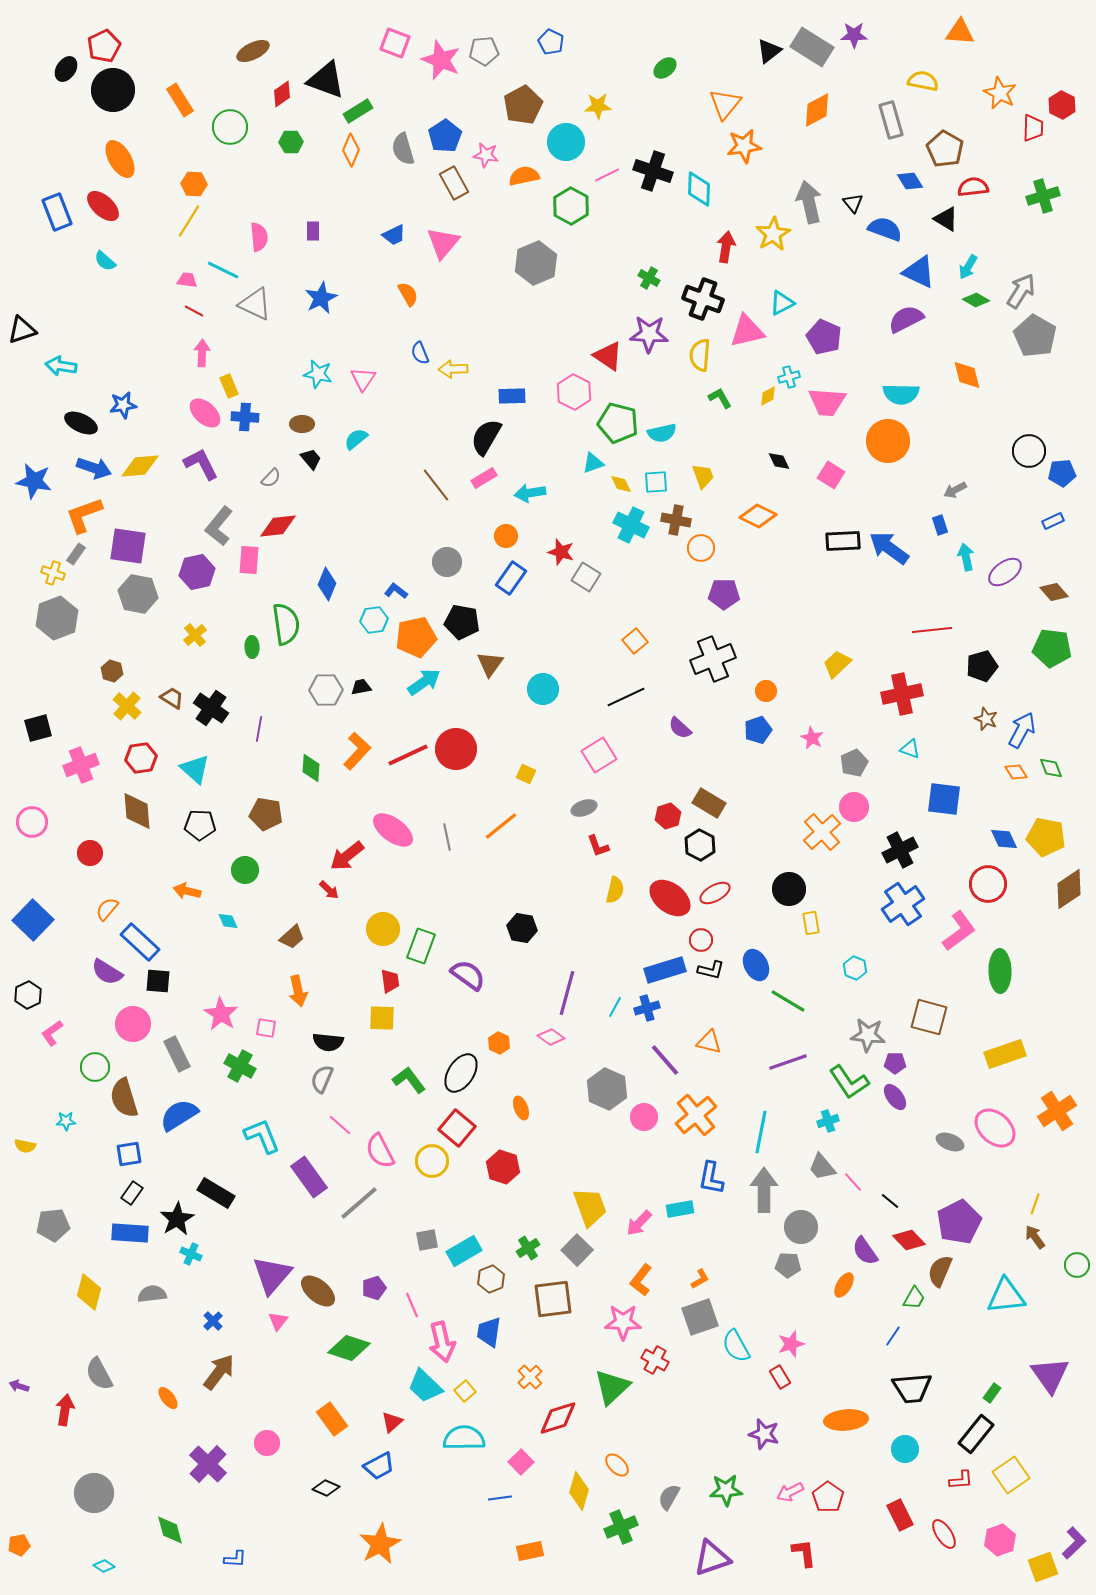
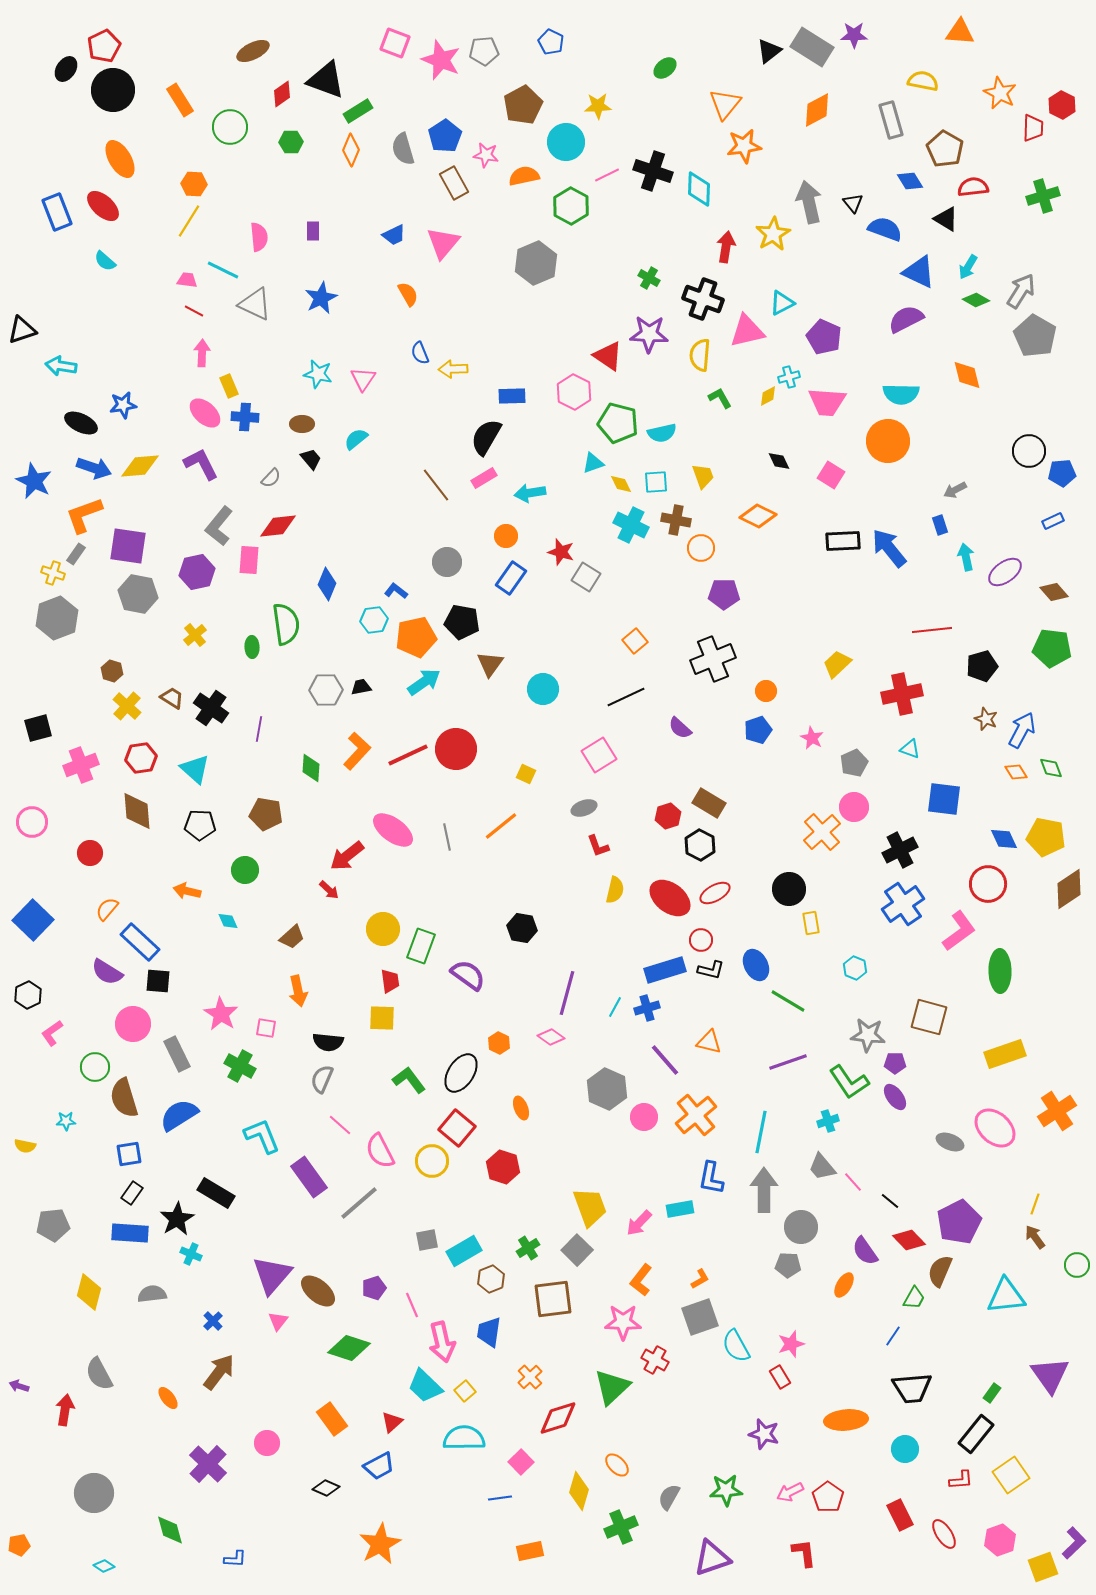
blue star at (34, 481): rotated 15 degrees clockwise
blue arrow at (889, 548): rotated 15 degrees clockwise
